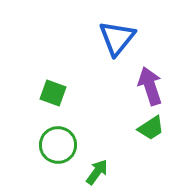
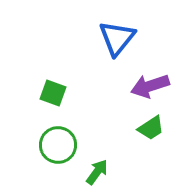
purple arrow: rotated 90 degrees counterclockwise
